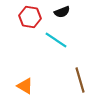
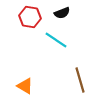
black semicircle: moved 1 px down
